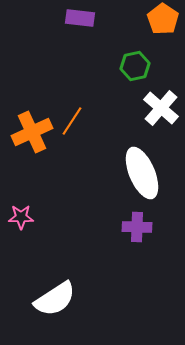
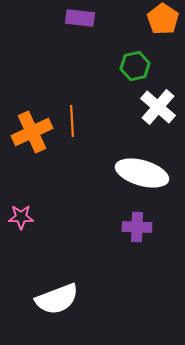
white cross: moved 3 px left, 1 px up
orange line: rotated 36 degrees counterclockwise
white ellipse: rotated 51 degrees counterclockwise
white semicircle: moved 2 px right; rotated 12 degrees clockwise
